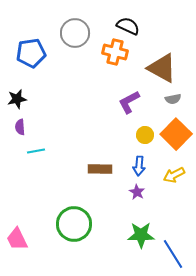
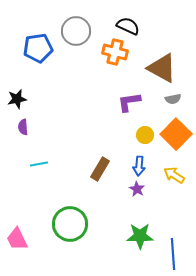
gray circle: moved 1 px right, 2 px up
blue pentagon: moved 7 px right, 5 px up
purple L-shape: rotated 20 degrees clockwise
purple semicircle: moved 3 px right
cyan line: moved 3 px right, 13 px down
brown rectangle: rotated 60 degrees counterclockwise
yellow arrow: rotated 60 degrees clockwise
purple star: moved 3 px up
green circle: moved 4 px left
green star: moved 1 px left, 1 px down
blue line: rotated 28 degrees clockwise
